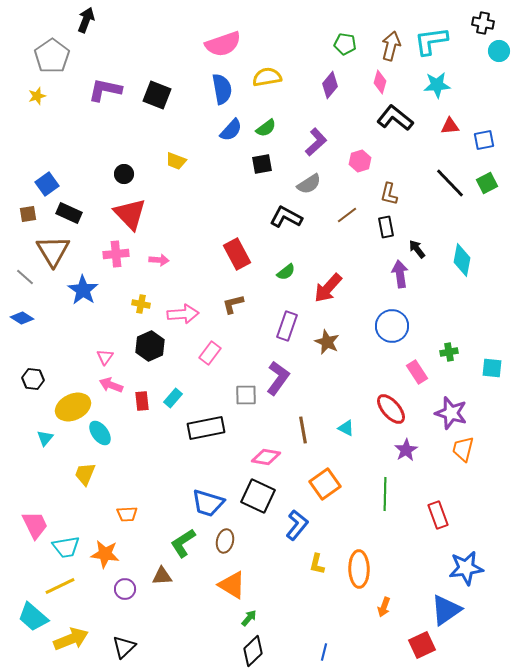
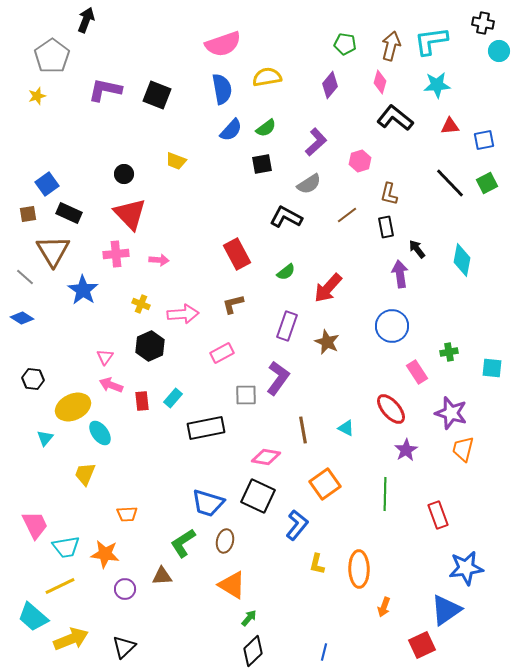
yellow cross at (141, 304): rotated 12 degrees clockwise
pink rectangle at (210, 353): moved 12 px right; rotated 25 degrees clockwise
